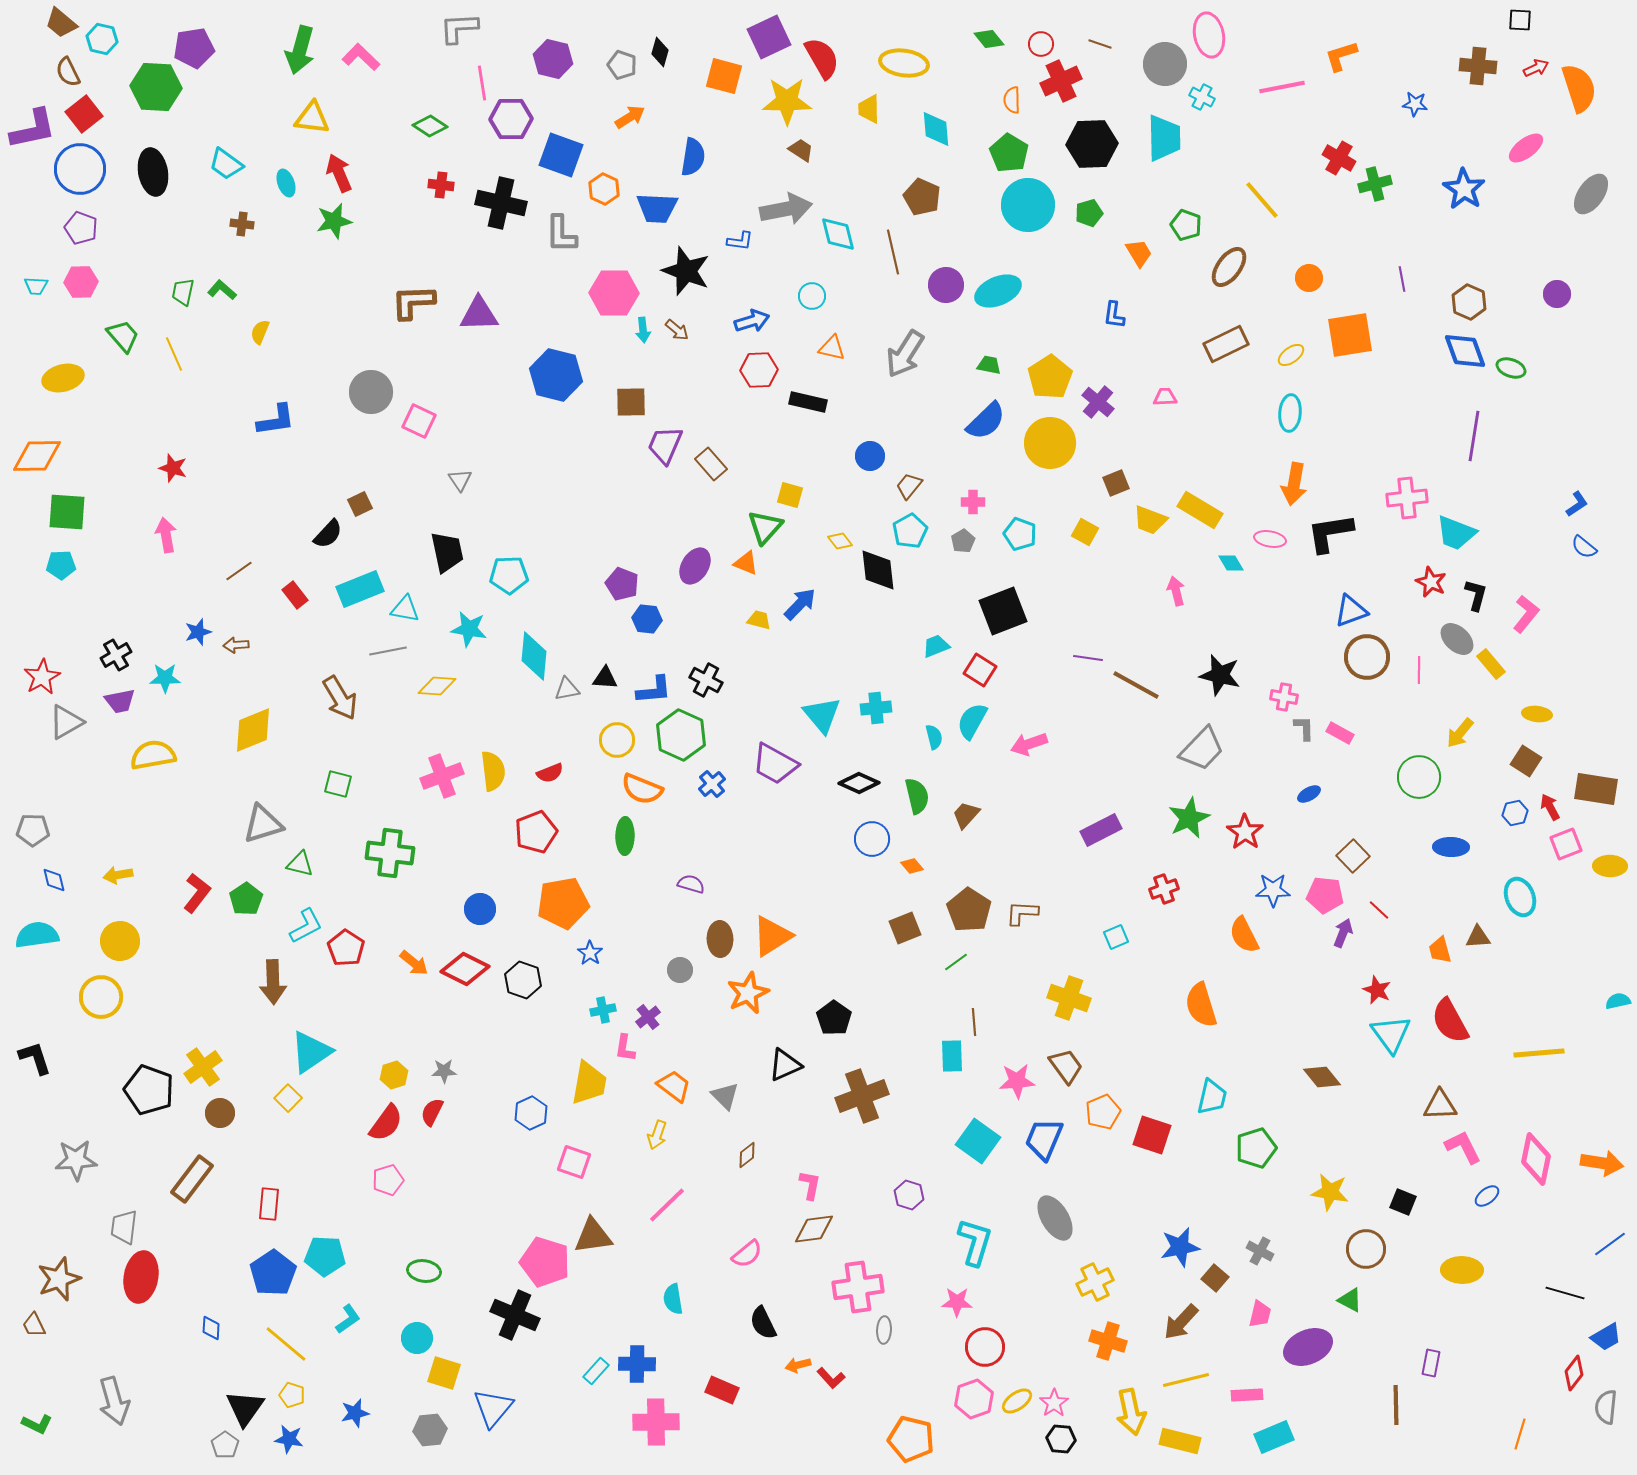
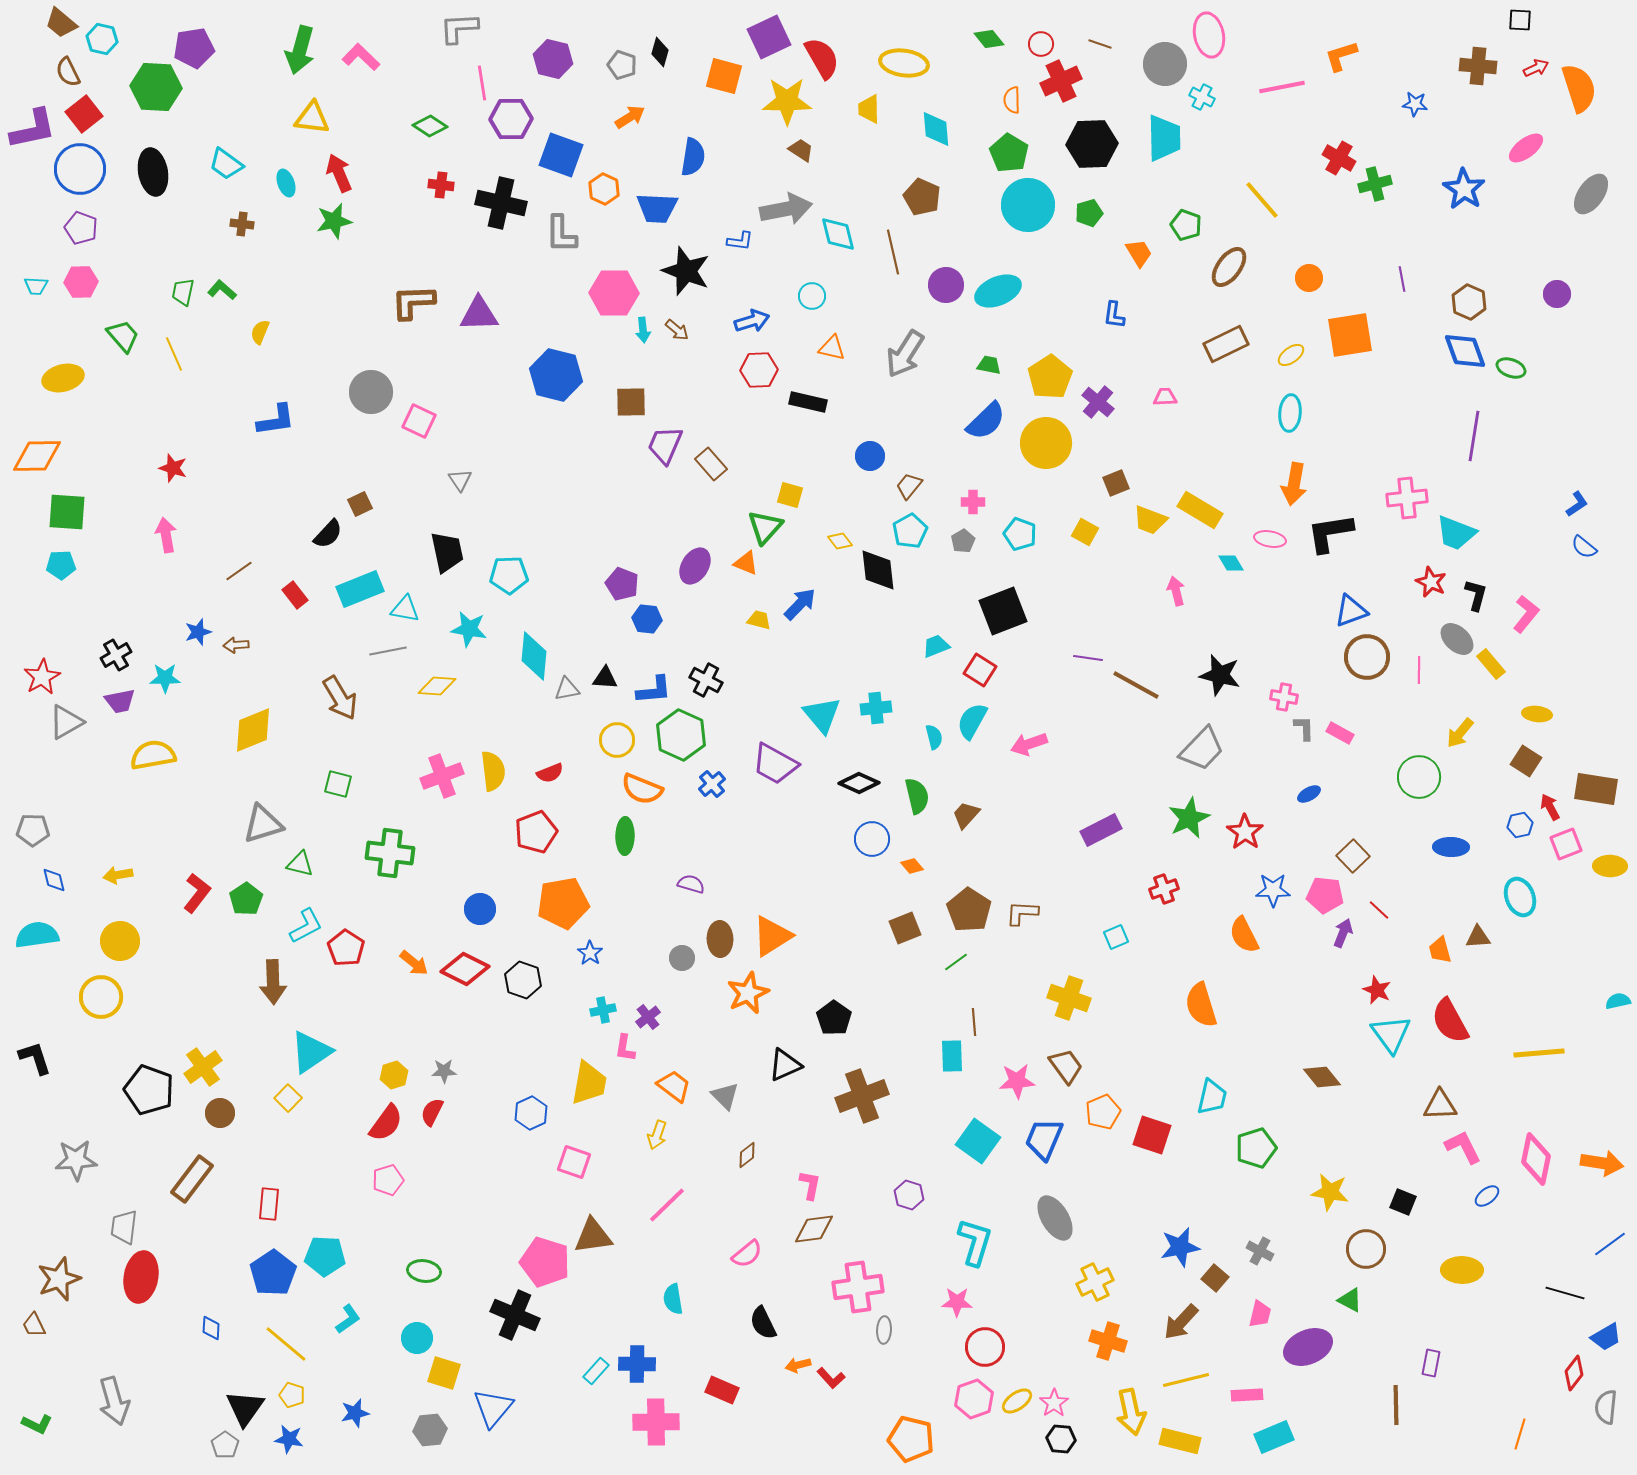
yellow circle at (1050, 443): moved 4 px left
blue hexagon at (1515, 813): moved 5 px right, 12 px down
gray circle at (680, 970): moved 2 px right, 12 px up
